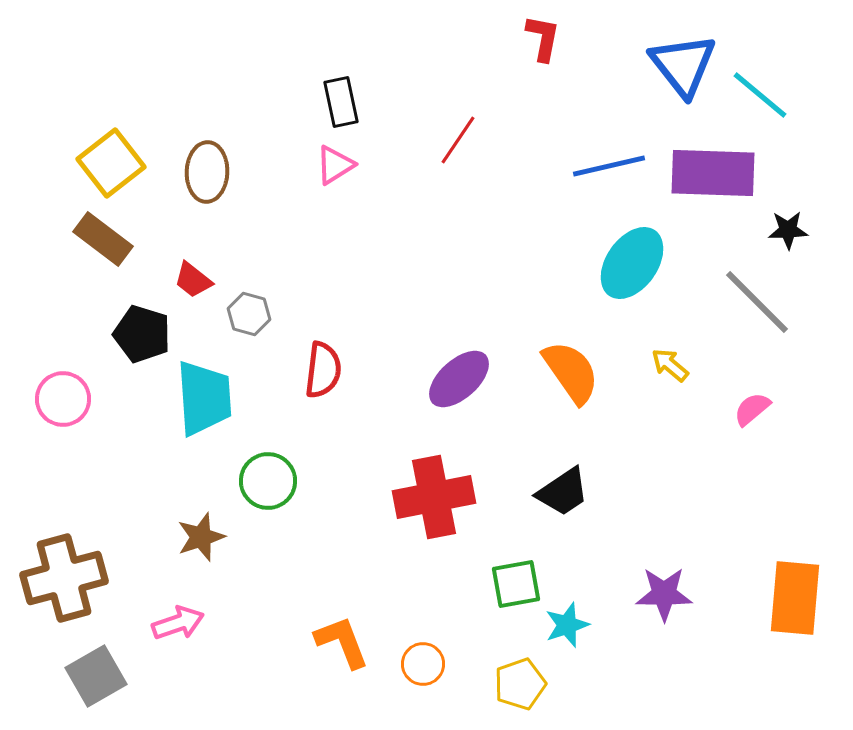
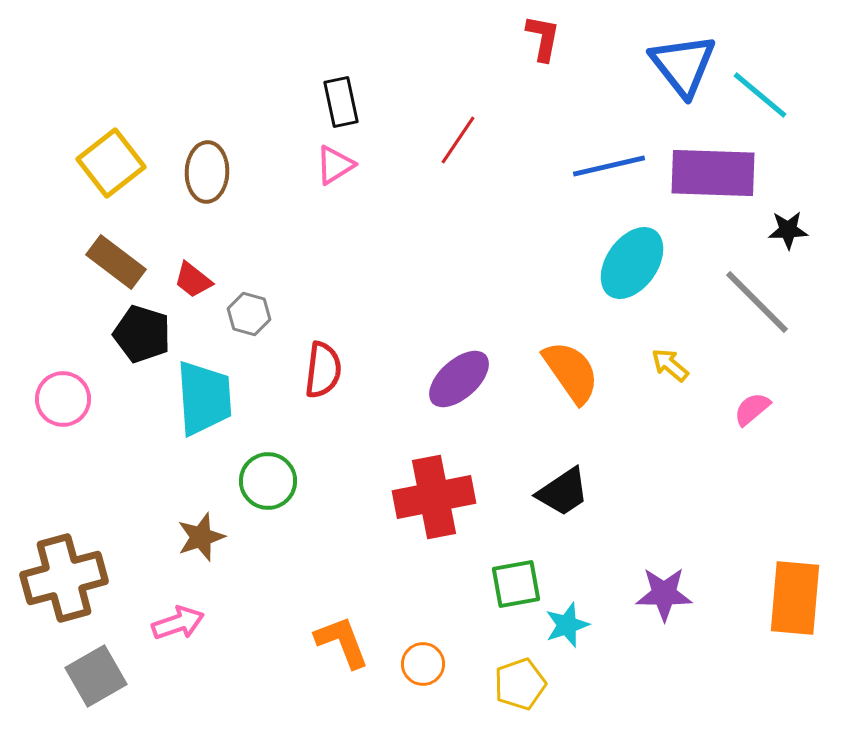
brown rectangle: moved 13 px right, 23 px down
